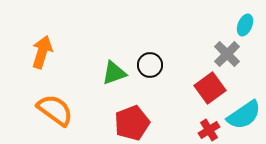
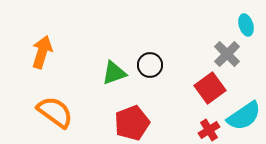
cyan ellipse: moved 1 px right; rotated 40 degrees counterclockwise
orange semicircle: moved 2 px down
cyan semicircle: moved 1 px down
